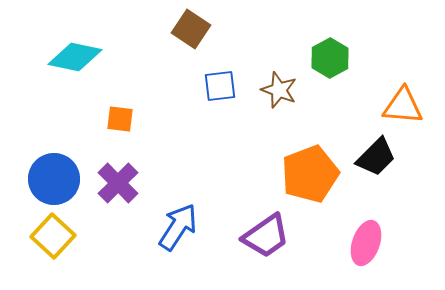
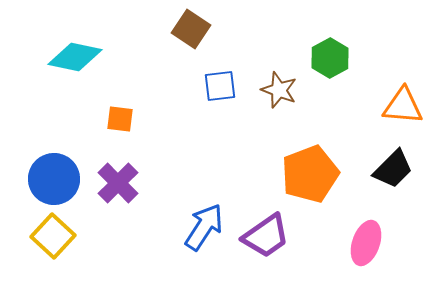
black trapezoid: moved 17 px right, 12 px down
blue arrow: moved 26 px right
